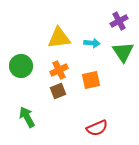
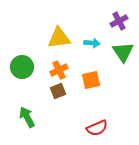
green circle: moved 1 px right, 1 px down
